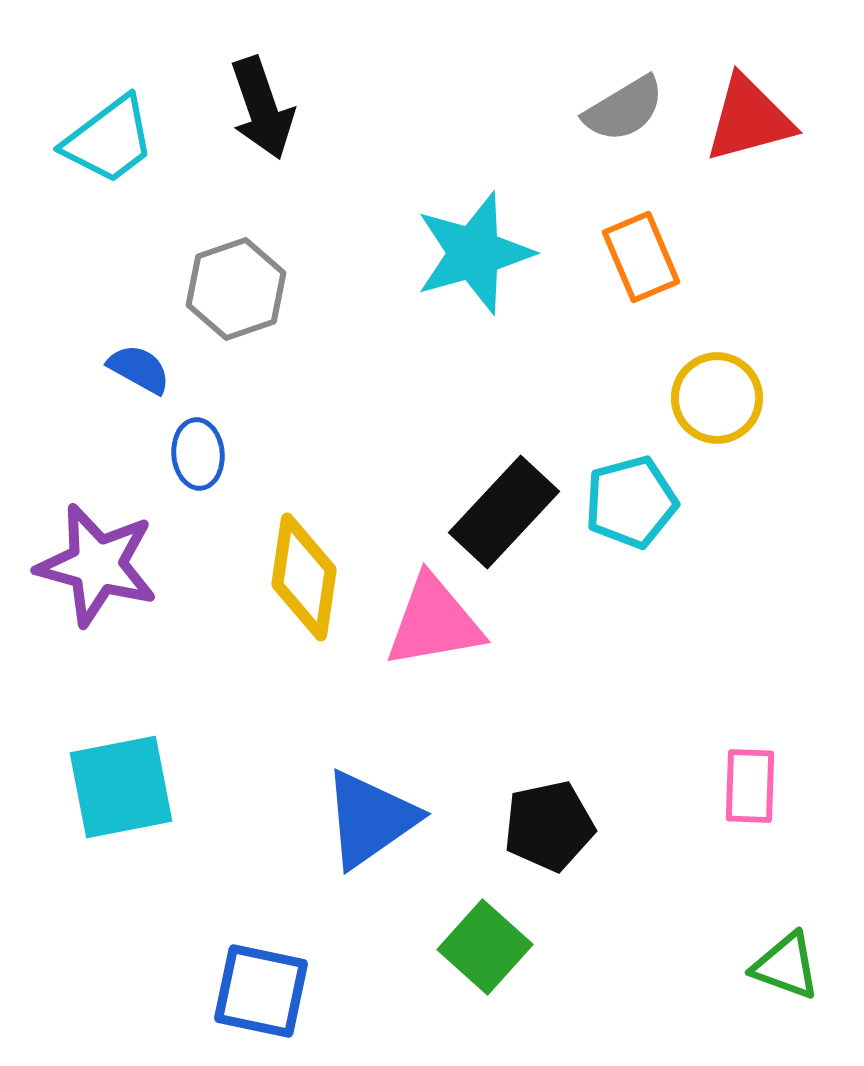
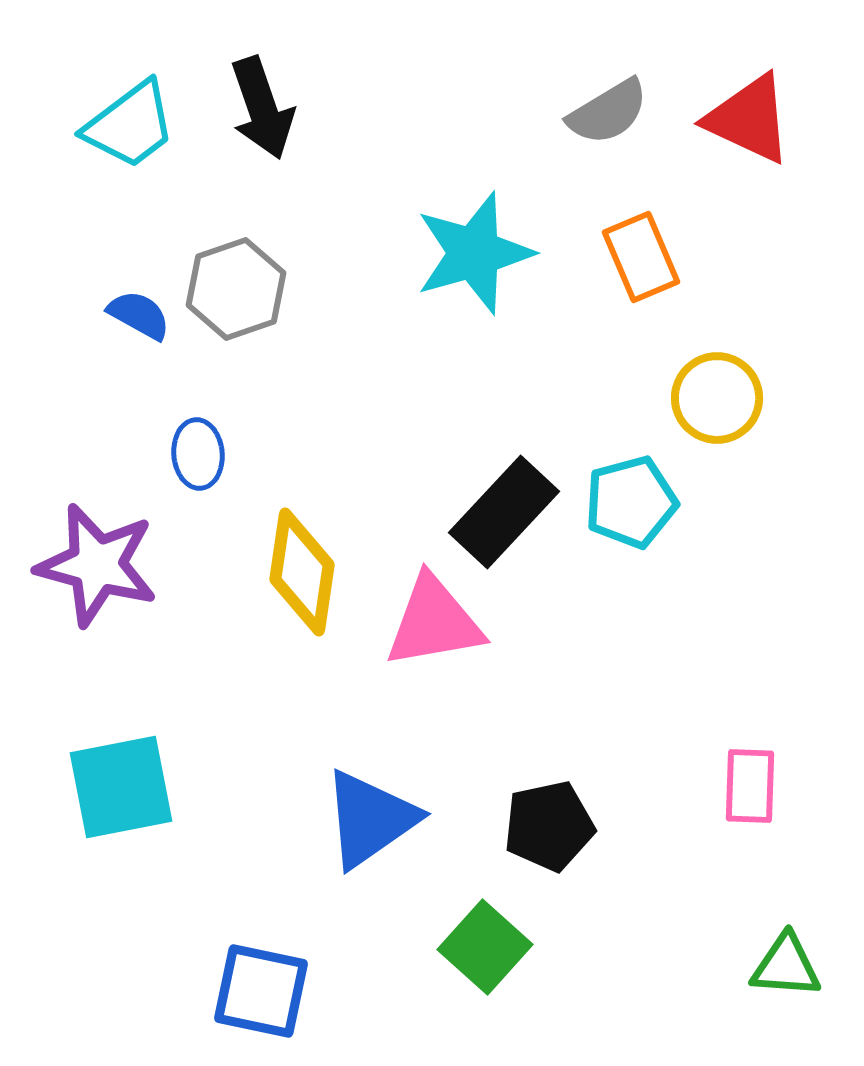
gray semicircle: moved 16 px left, 3 px down
red triangle: rotated 40 degrees clockwise
cyan trapezoid: moved 21 px right, 15 px up
blue semicircle: moved 54 px up
yellow diamond: moved 2 px left, 5 px up
green triangle: rotated 16 degrees counterclockwise
